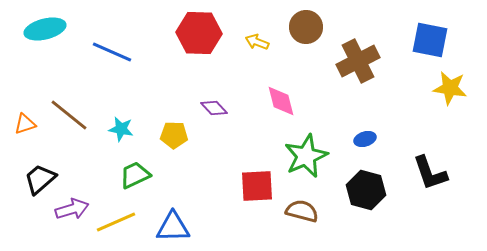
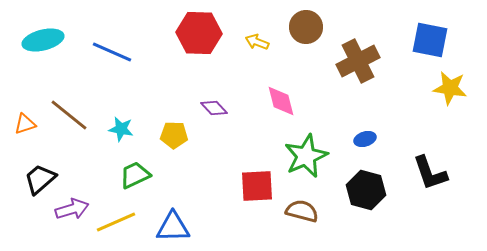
cyan ellipse: moved 2 px left, 11 px down
